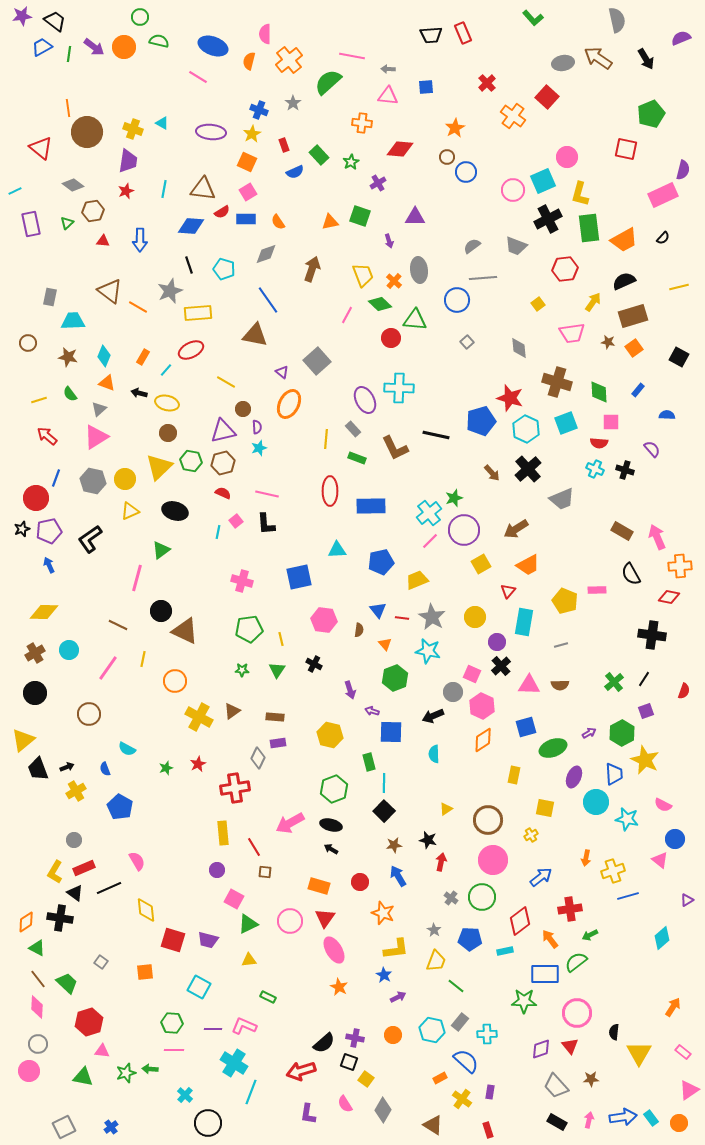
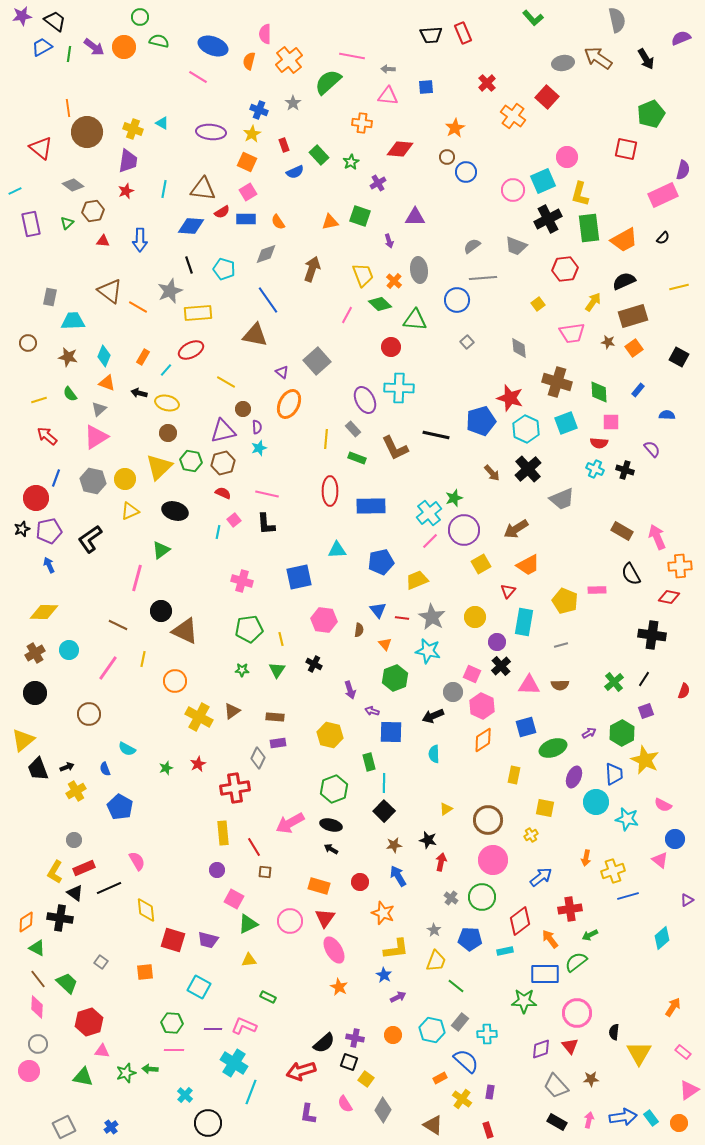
red circle at (391, 338): moved 9 px down
pink square at (236, 521): moved 2 px left, 1 px up
